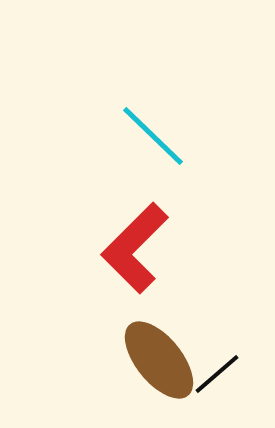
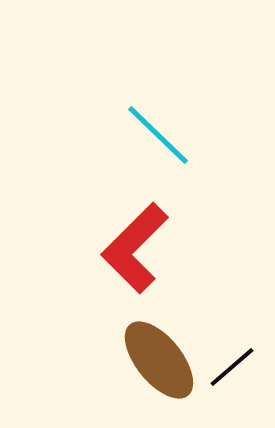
cyan line: moved 5 px right, 1 px up
black line: moved 15 px right, 7 px up
